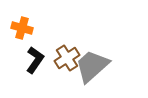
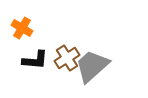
orange cross: rotated 15 degrees clockwise
black L-shape: rotated 60 degrees clockwise
